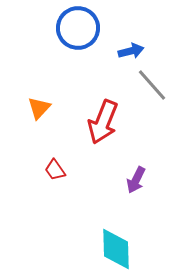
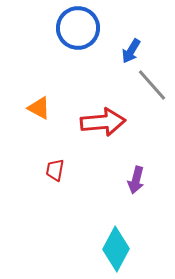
blue arrow: rotated 135 degrees clockwise
orange triangle: rotated 45 degrees counterclockwise
red arrow: rotated 117 degrees counterclockwise
red trapezoid: rotated 45 degrees clockwise
purple arrow: rotated 12 degrees counterclockwise
cyan diamond: rotated 30 degrees clockwise
